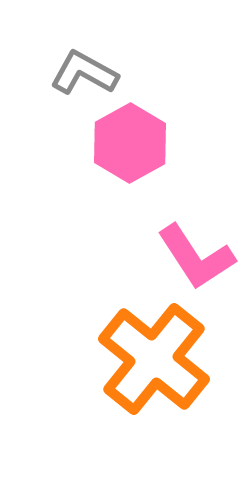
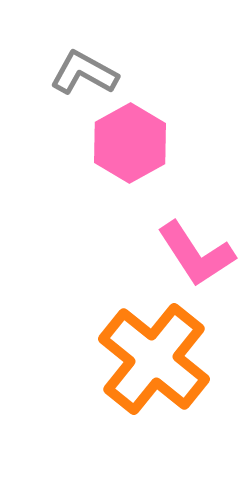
pink L-shape: moved 3 px up
